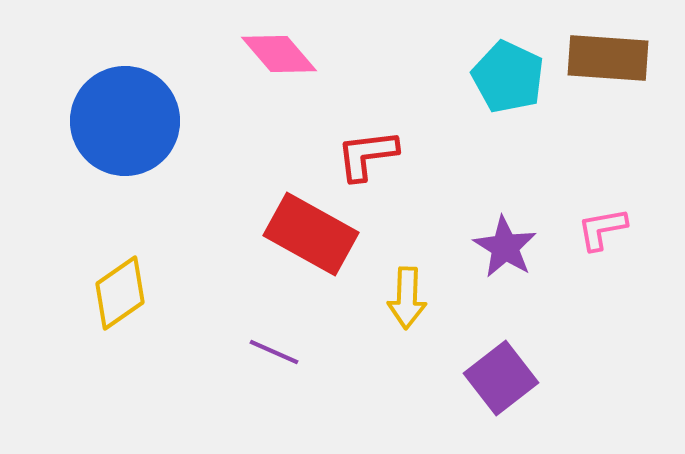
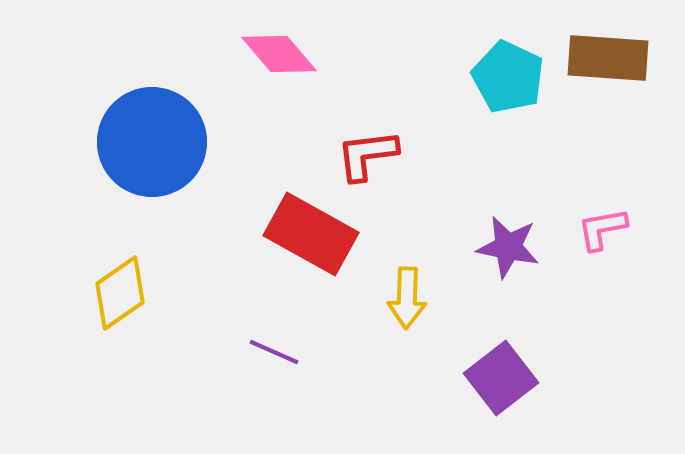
blue circle: moved 27 px right, 21 px down
purple star: moved 3 px right; rotated 20 degrees counterclockwise
